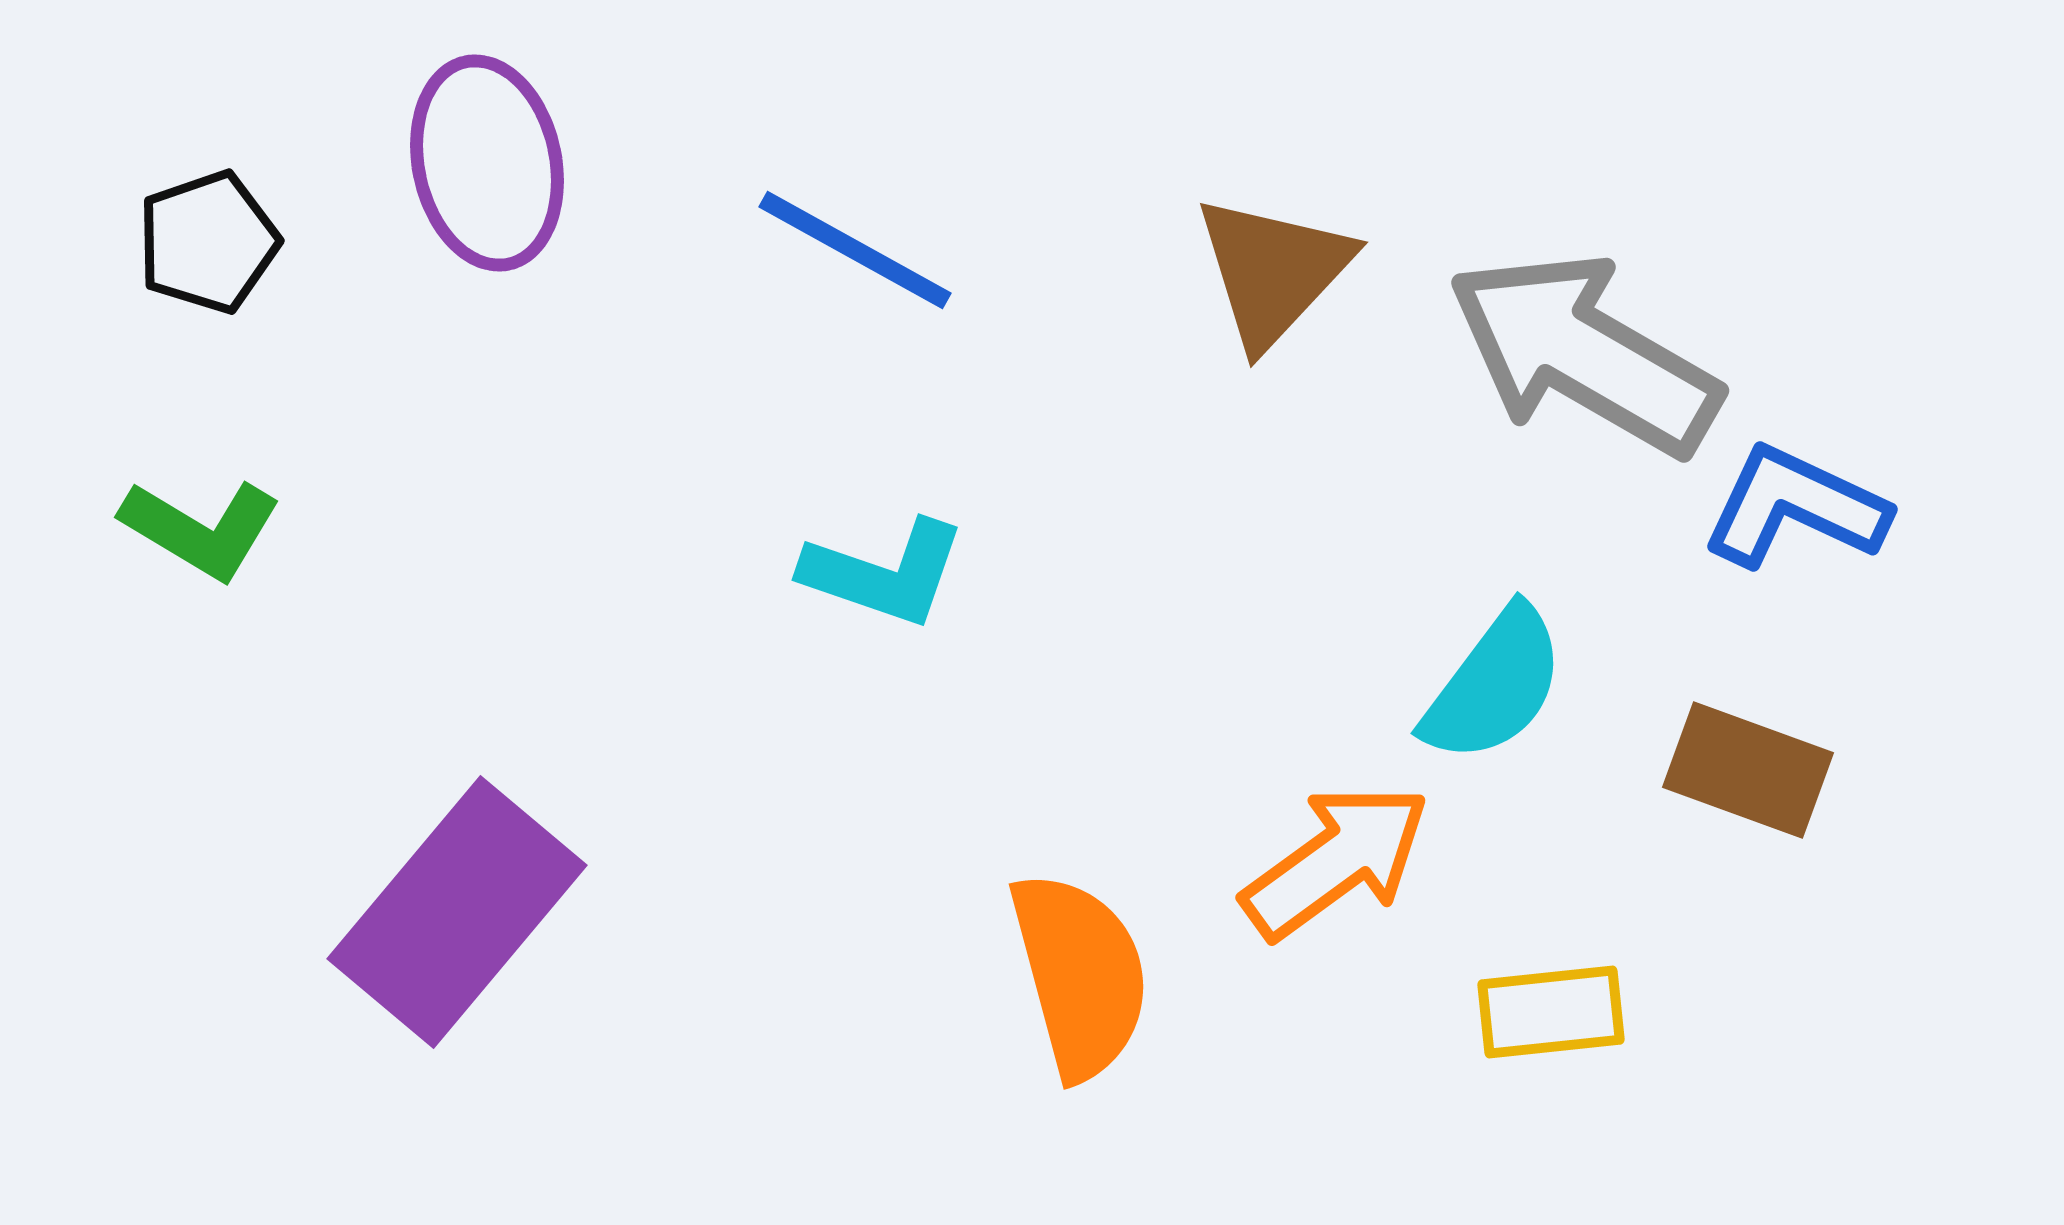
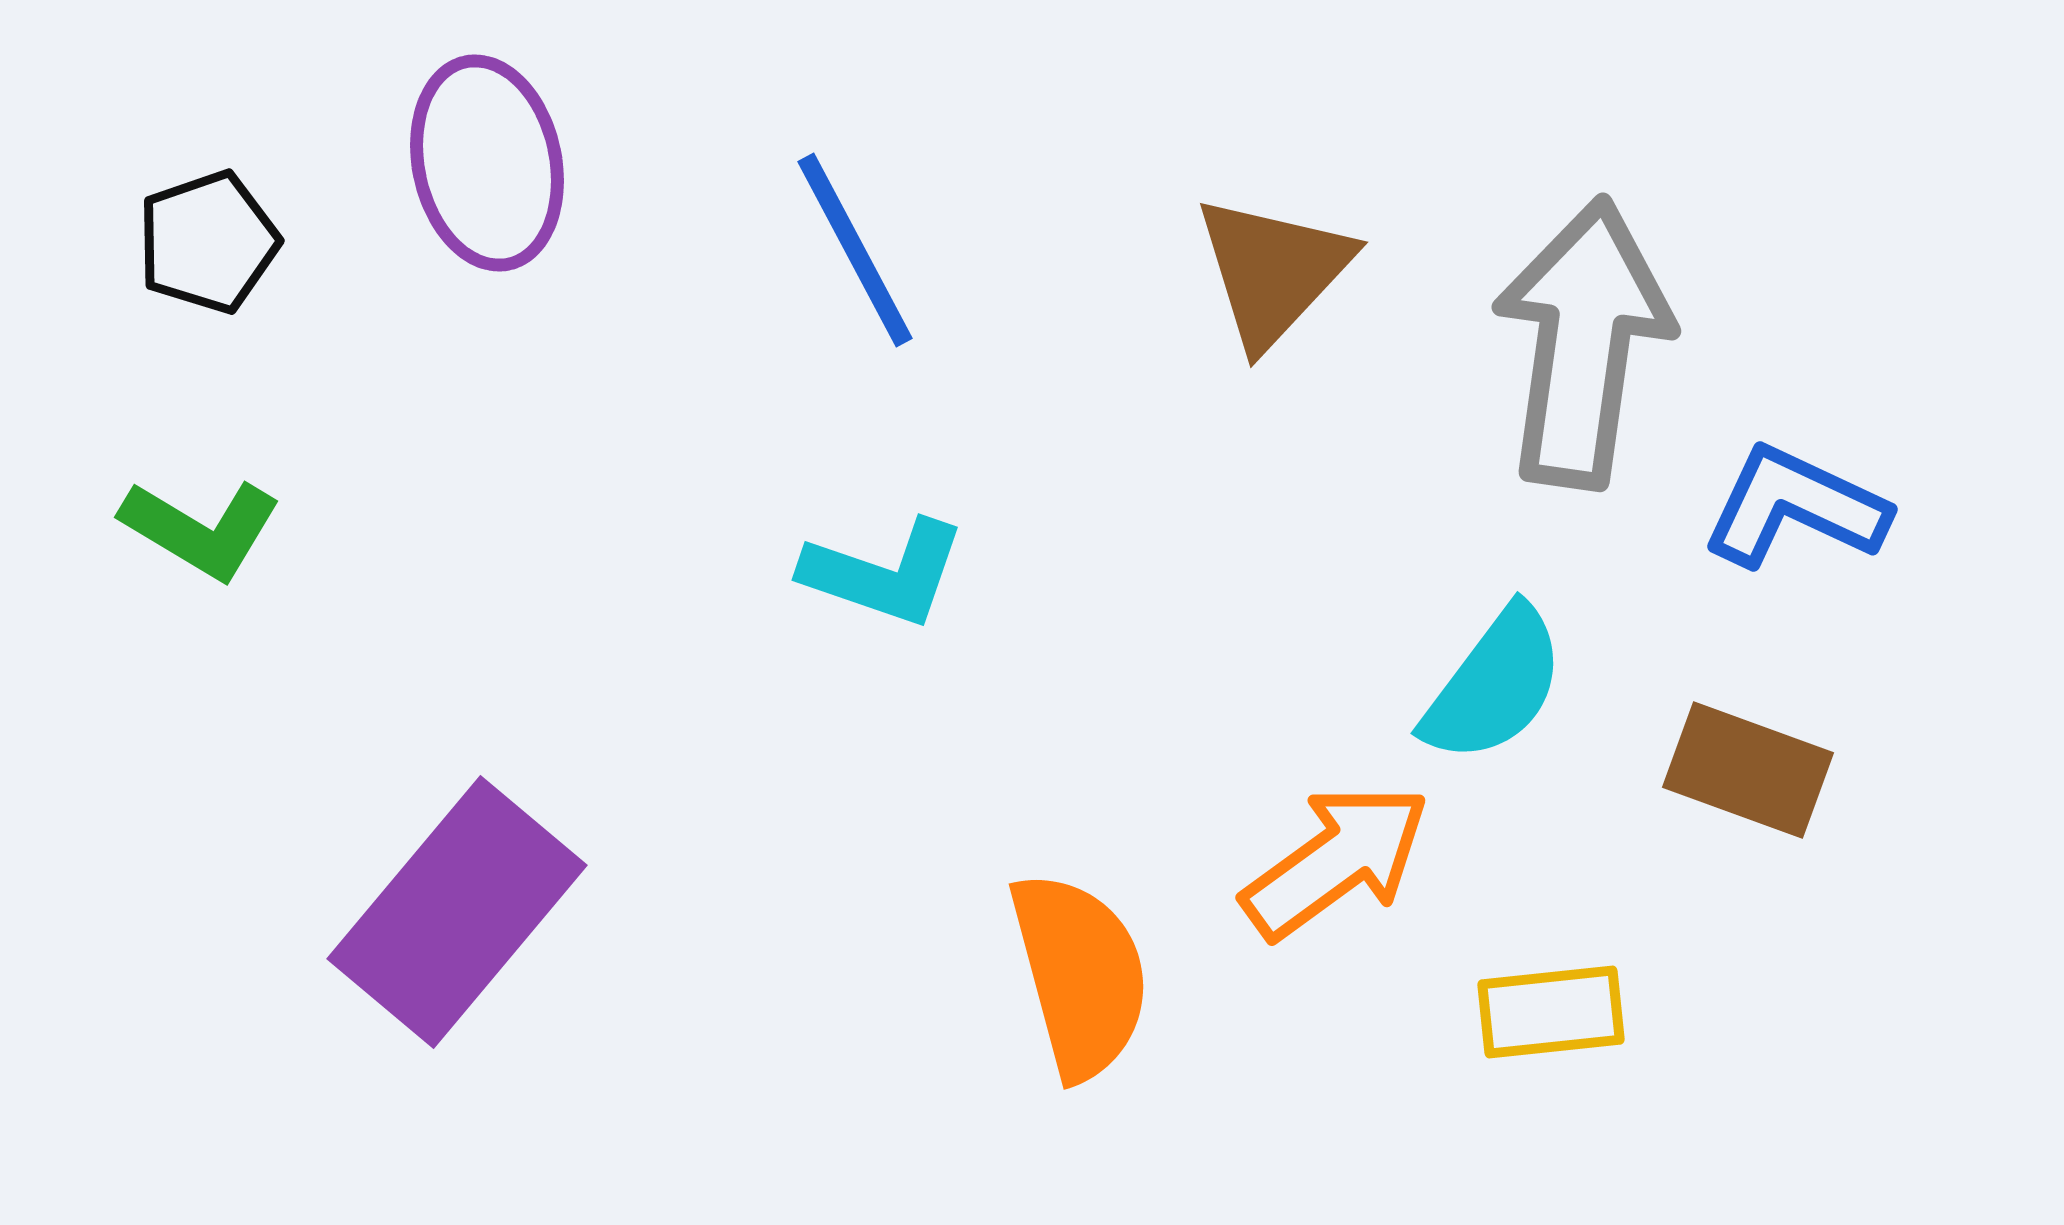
blue line: rotated 33 degrees clockwise
gray arrow: moved 1 px left, 11 px up; rotated 68 degrees clockwise
